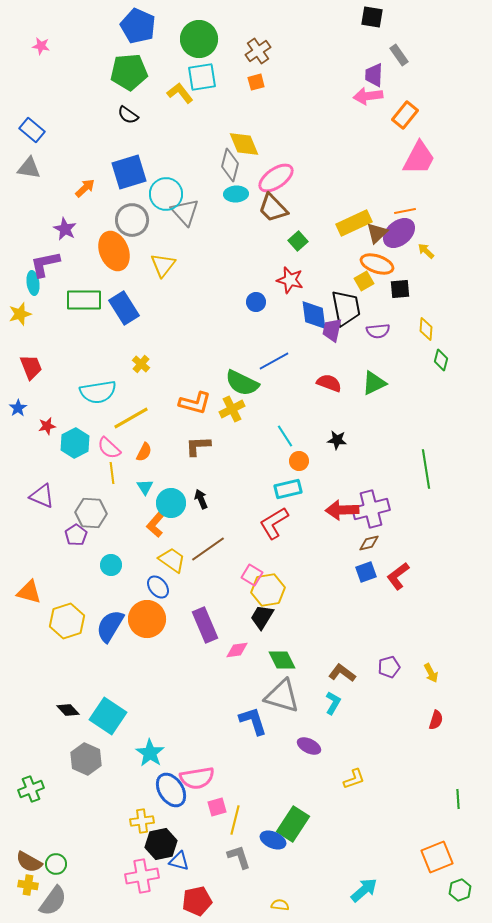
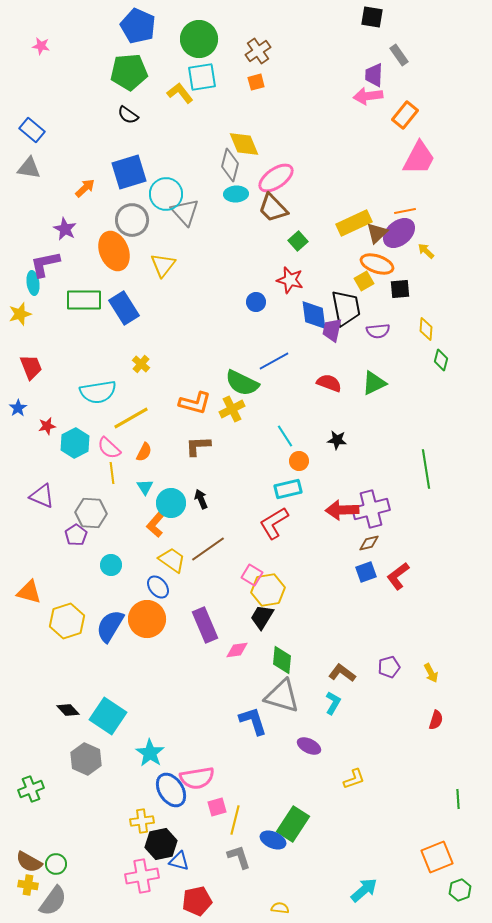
green diamond at (282, 660): rotated 32 degrees clockwise
yellow semicircle at (280, 905): moved 3 px down
